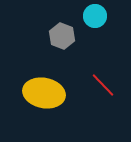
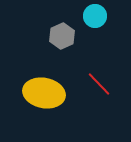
gray hexagon: rotated 15 degrees clockwise
red line: moved 4 px left, 1 px up
